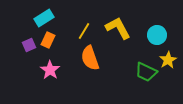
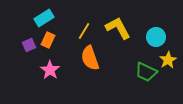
cyan circle: moved 1 px left, 2 px down
